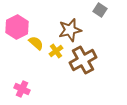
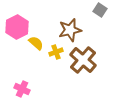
yellow cross: moved 1 px down; rotated 16 degrees clockwise
brown cross: rotated 20 degrees counterclockwise
